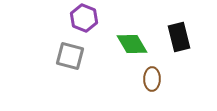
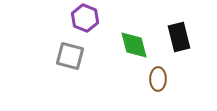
purple hexagon: moved 1 px right
green diamond: moved 2 px right, 1 px down; rotated 16 degrees clockwise
brown ellipse: moved 6 px right
